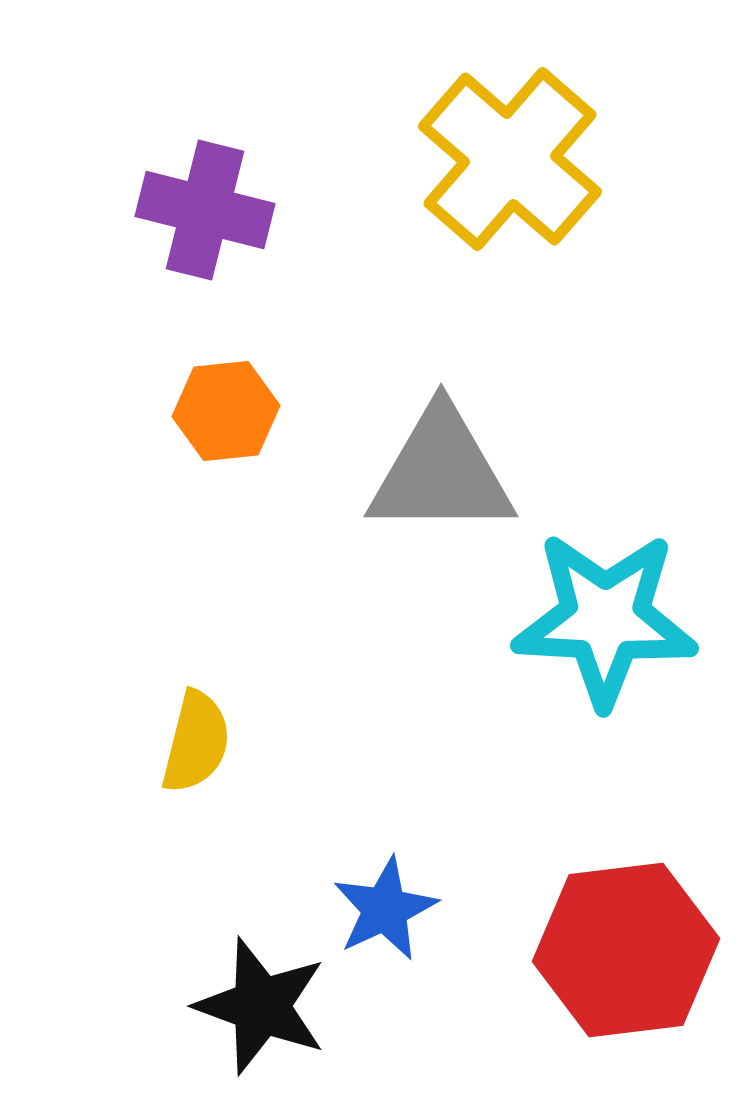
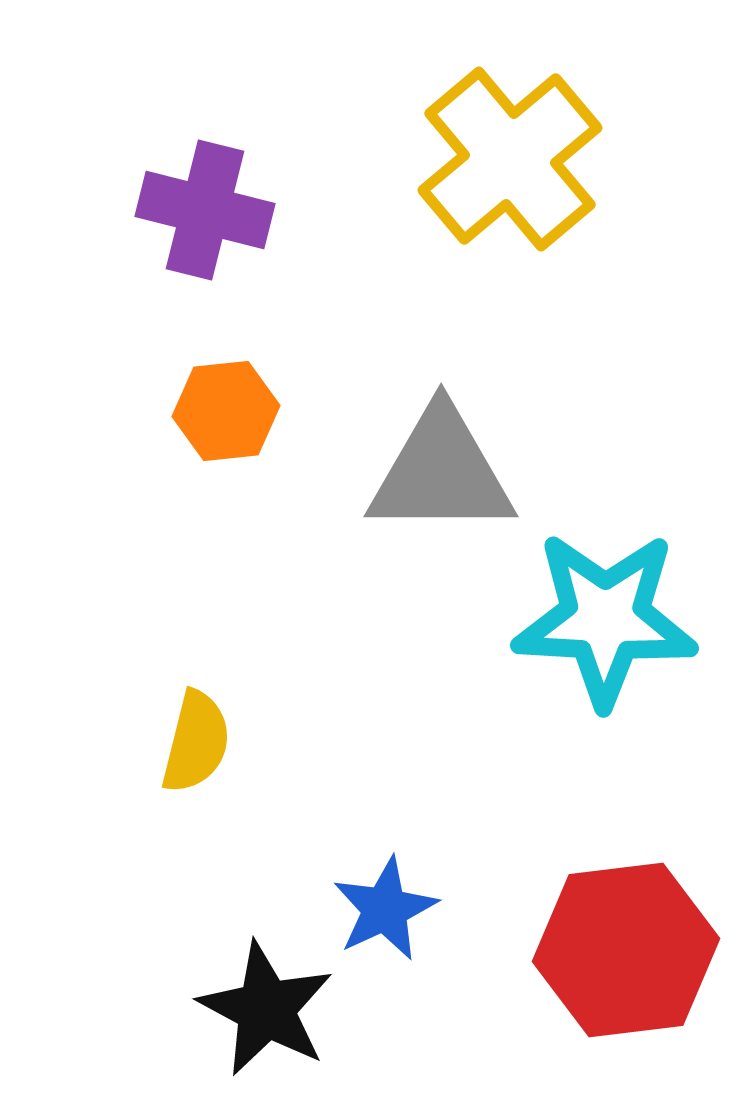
yellow cross: rotated 9 degrees clockwise
black star: moved 5 px right, 3 px down; rotated 8 degrees clockwise
